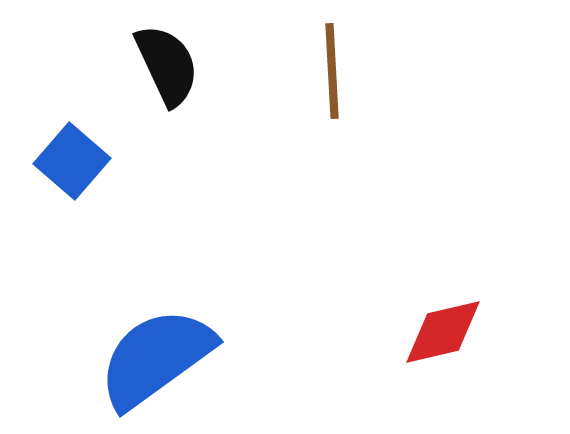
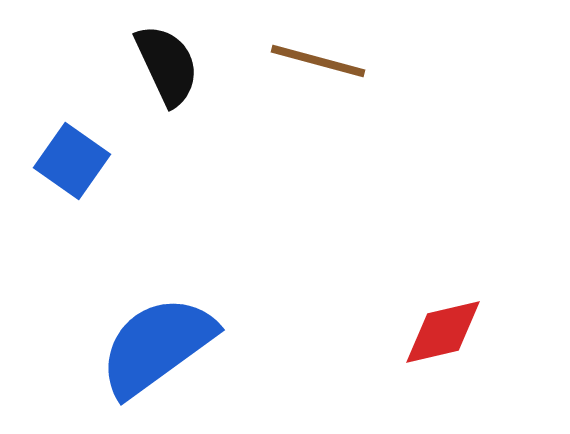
brown line: moved 14 px left, 10 px up; rotated 72 degrees counterclockwise
blue square: rotated 6 degrees counterclockwise
blue semicircle: moved 1 px right, 12 px up
